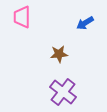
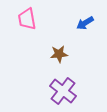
pink trapezoid: moved 5 px right, 2 px down; rotated 10 degrees counterclockwise
purple cross: moved 1 px up
